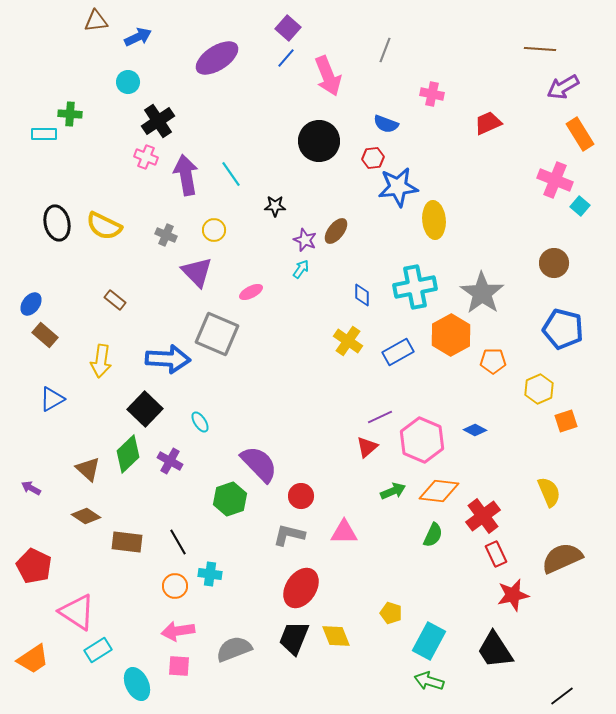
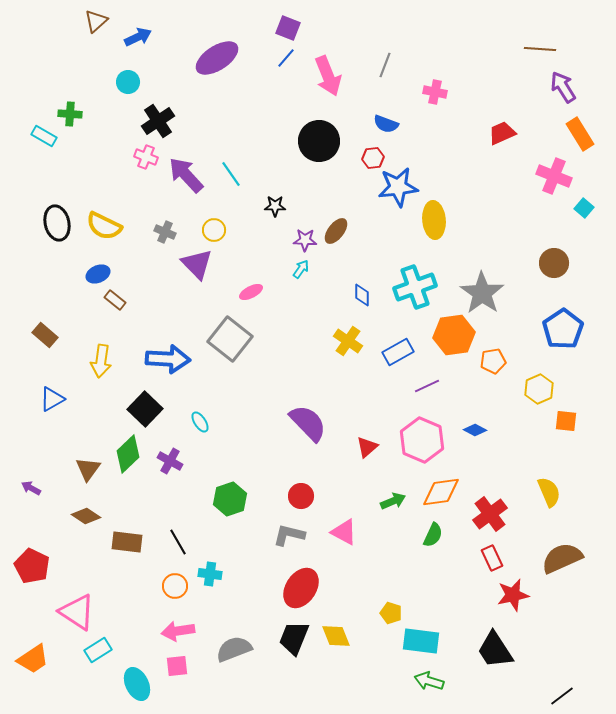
brown triangle at (96, 21): rotated 35 degrees counterclockwise
purple square at (288, 28): rotated 20 degrees counterclockwise
gray line at (385, 50): moved 15 px down
purple arrow at (563, 87): rotated 88 degrees clockwise
pink cross at (432, 94): moved 3 px right, 2 px up
red trapezoid at (488, 123): moved 14 px right, 10 px down
cyan rectangle at (44, 134): moved 2 px down; rotated 30 degrees clockwise
purple arrow at (186, 175): rotated 33 degrees counterclockwise
pink cross at (555, 180): moved 1 px left, 4 px up
cyan square at (580, 206): moved 4 px right, 2 px down
gray cross at (166, 235): moved 1 px left, 3 px up
purple star at (305, 240): rotated 20 degrees counterclockwise
purple triangle at (197, 272): moved 8 px up
cyan cross at (415, 287): rotated 9 degrees counterclockwise
blue ellipse at (31, 304): moved 67 px right, 30 px up; rotated 30 degrees clockwise
blue pentagon at (563, 329): rotated 24 degrees clockwise
gray square at (217, 334): moved 13 px right, 5 px down; rotated 15 degrees clockwise
orange hexagon at (451, 335): moved 3 px right; rotated 21 degrees clockwise
orange pentagon at (493, 361): rotated 10 degrees counterclockwise
purple line at (380, 417): moved 47 px right, 31 px up
orange square at (566, 421): rotated 25 degrees clockwise
purple semicircle at (259, 464): moved 49 px right, 41 px up
brown triangle at (88, 469): rotated 24 degrees clockwise
green arrow at (393, 491): moved 10 px down
orange diamond at (439, 491): moved 2 px right, 1 px down; rotated 15 degrees counterclockwise
red cross at (483, 516): moved 7 px right, 2 px up
pink triangle at (344, 532): rotated 28 degrees clockwise
red rectangle at (496, 554): moved 4 px left, 4 px down
red pentagon at (34, 566): moved 2 px left
cyan rectangle at (429, 641): moved 8 px left; rotated 69 degrees clockwise
pink square at (179, 666): moved 2 px left; rotated 10 degrees counterclockwise
